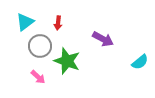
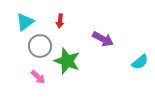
red arrow: moved 2 px right, 2 px up
